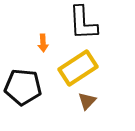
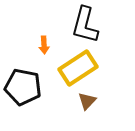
black L-shape: moved 2 px right, 2 px down; rotated 18 degrees clockwise
orange arrow: moved 1 px right, 2 px down
black pentagon: rotated 6 degrees clockwise
